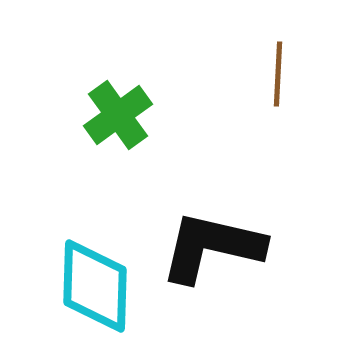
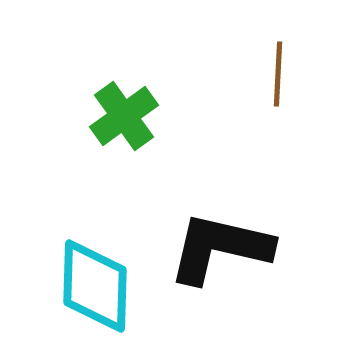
green cross: moved 6 px right, 1 px down
black L-shape: moved 8 px right, 1 px down
